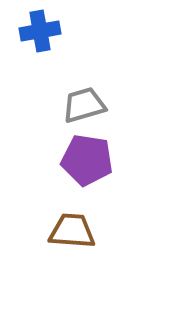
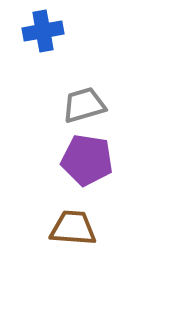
blue cross: moved 3 px right
brown trapezoid: moved 1 px right, 3 px up
